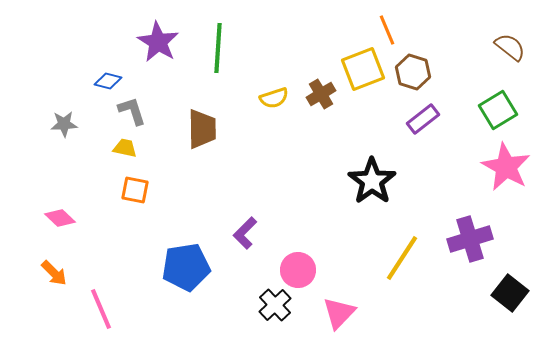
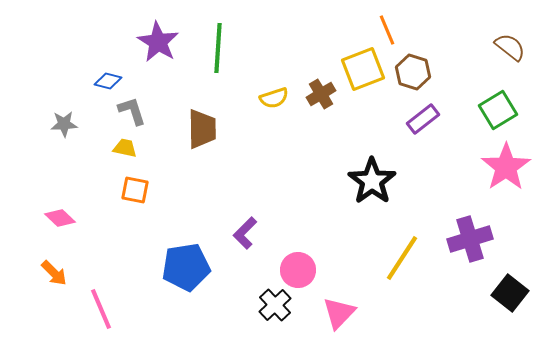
pink star: rotated 9 degrees clockwise
